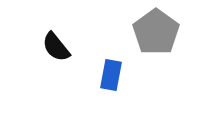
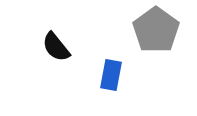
gray pentagon: moved 2 px up
